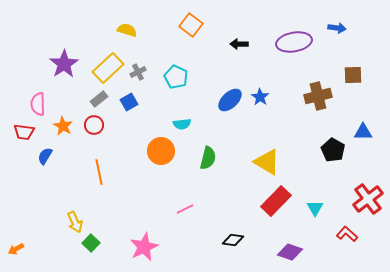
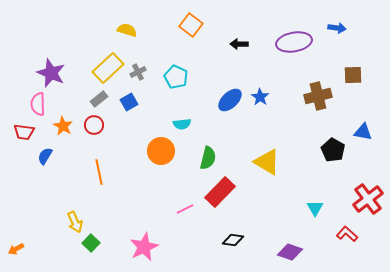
purple star: moved 13 px left, 9 px down; rotated 16 degrees counterclockwise
blue triangle: rotated 12 degrees clockwise
red rectangle: moved 56 px left, 9 px up
